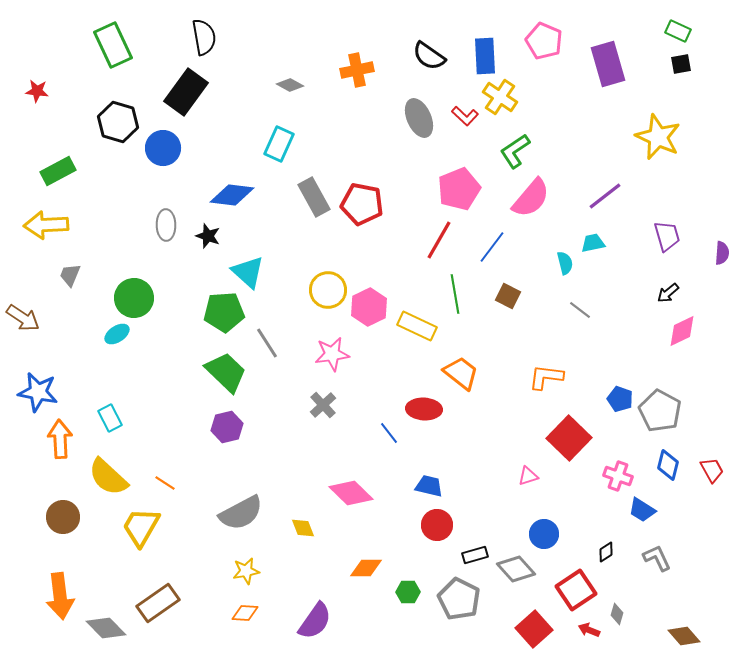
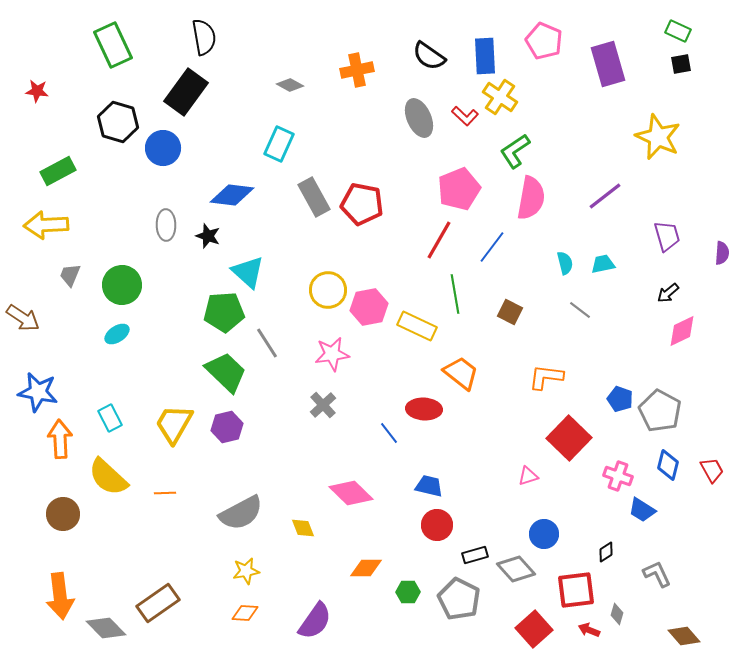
pink semicircle at (531, 198): rotated 30 degrees counterclockwise
cyan trapezoid at (593, 243): moved 10 px right, 21 px down
brown square at (508, 296): moved 2 px right, 16 px down
green circle at (134, 298): moved 12 px left, 13 px up
pink hexagon at (369, 307): rotated 15 degrees clockwise
orange line at (165, 483): moved 10 px down; rotated 35 degrees counterclockwise
brown circle at (63, 517): moved 3 px up
yellow trapezoid at (141, 527): moved 33 px right, 103 px up
gray L-shape at (657, 558): moved 16 px down
red square at (576, 590): rotated 27 degrees clockwise
